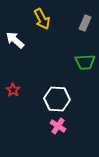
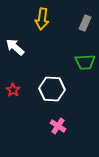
yellow arrow: rotated 35 degrees clockwise
white arrow: moved 7 px down
white hexagon: moved 5 px left, 10 px up
